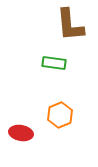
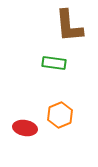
brown L-shape: moved 1 px left, 1 px down
red ellipse: moved 4 px right, 5 px up
